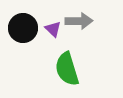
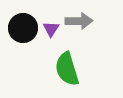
purple triangle: moved 2 px left; rotated 18 degrees clockwise
